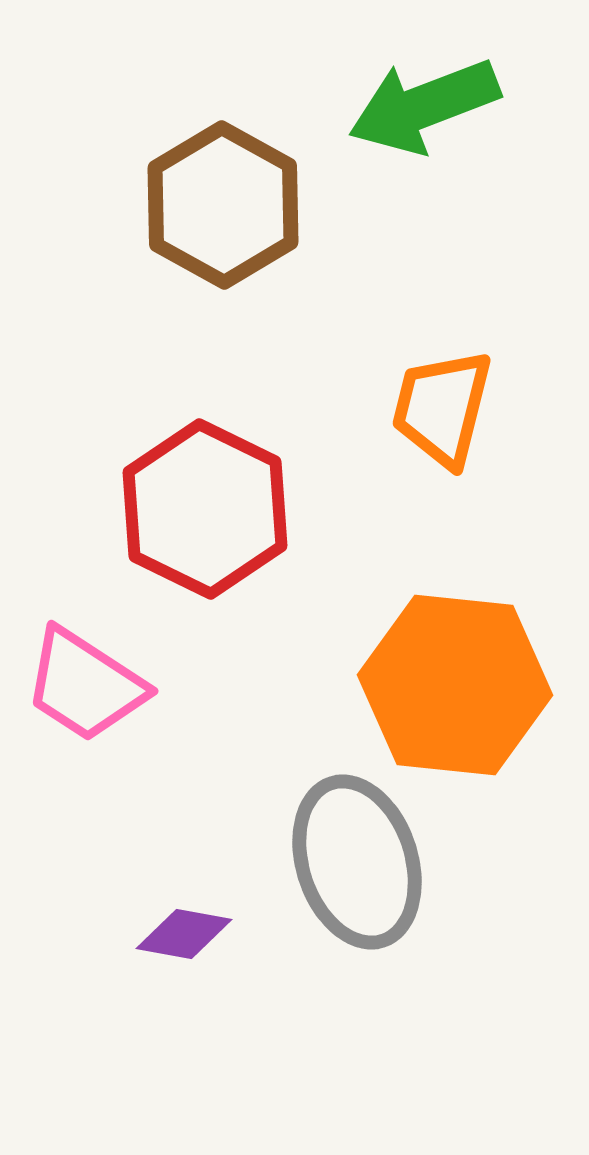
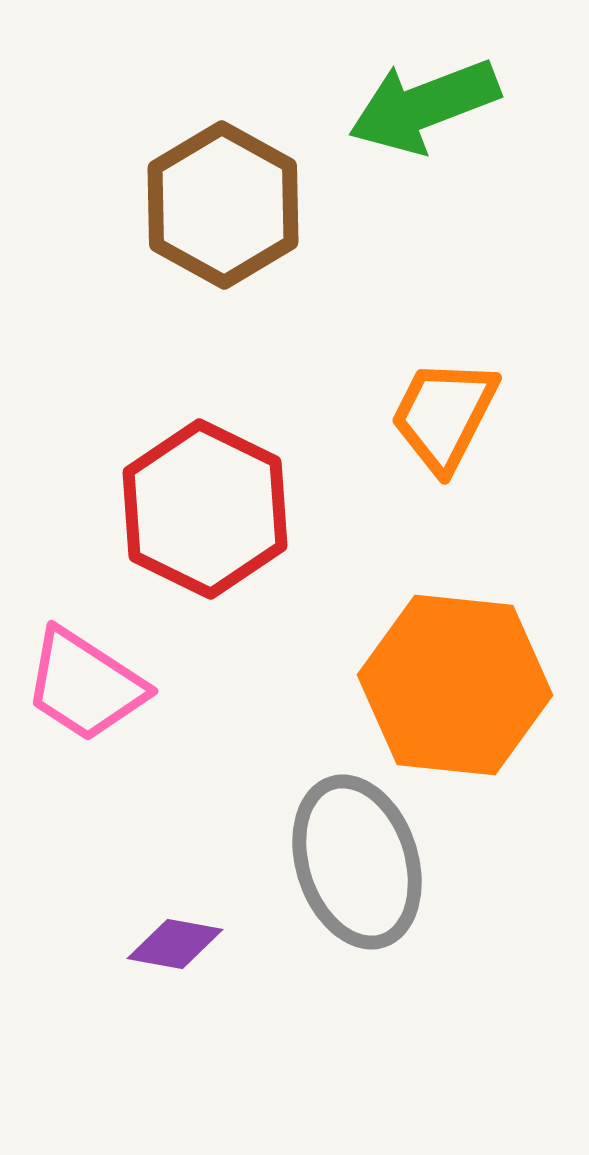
orange trapezoid: moved 2 px right, 7 px down; rotated 13 degrees clockwise
purple diamond: moved 9 px left, 10 px down
